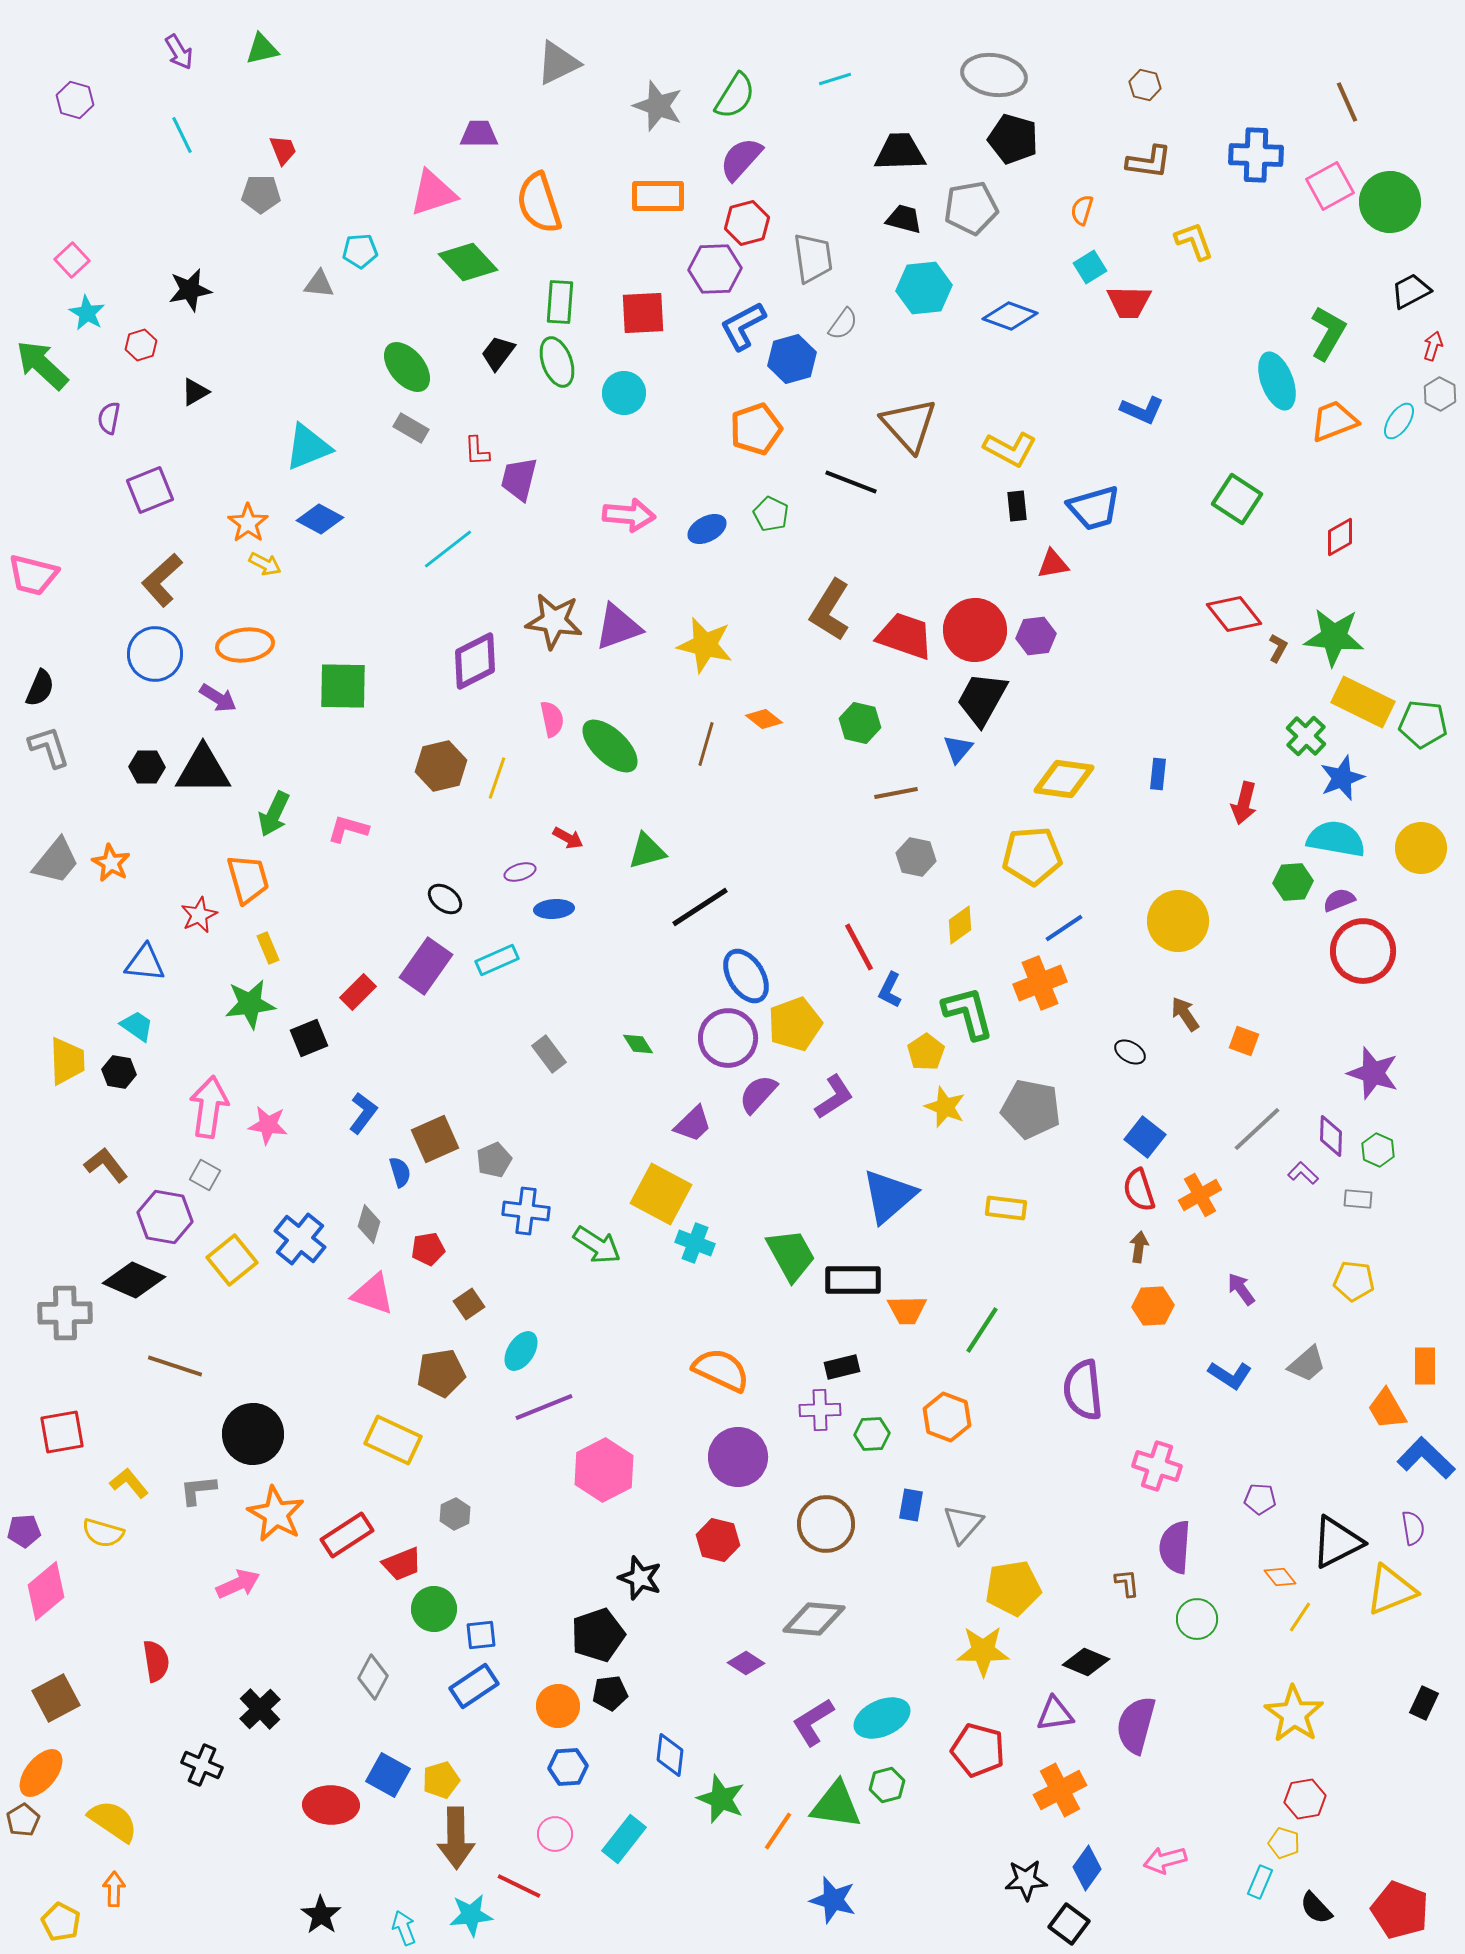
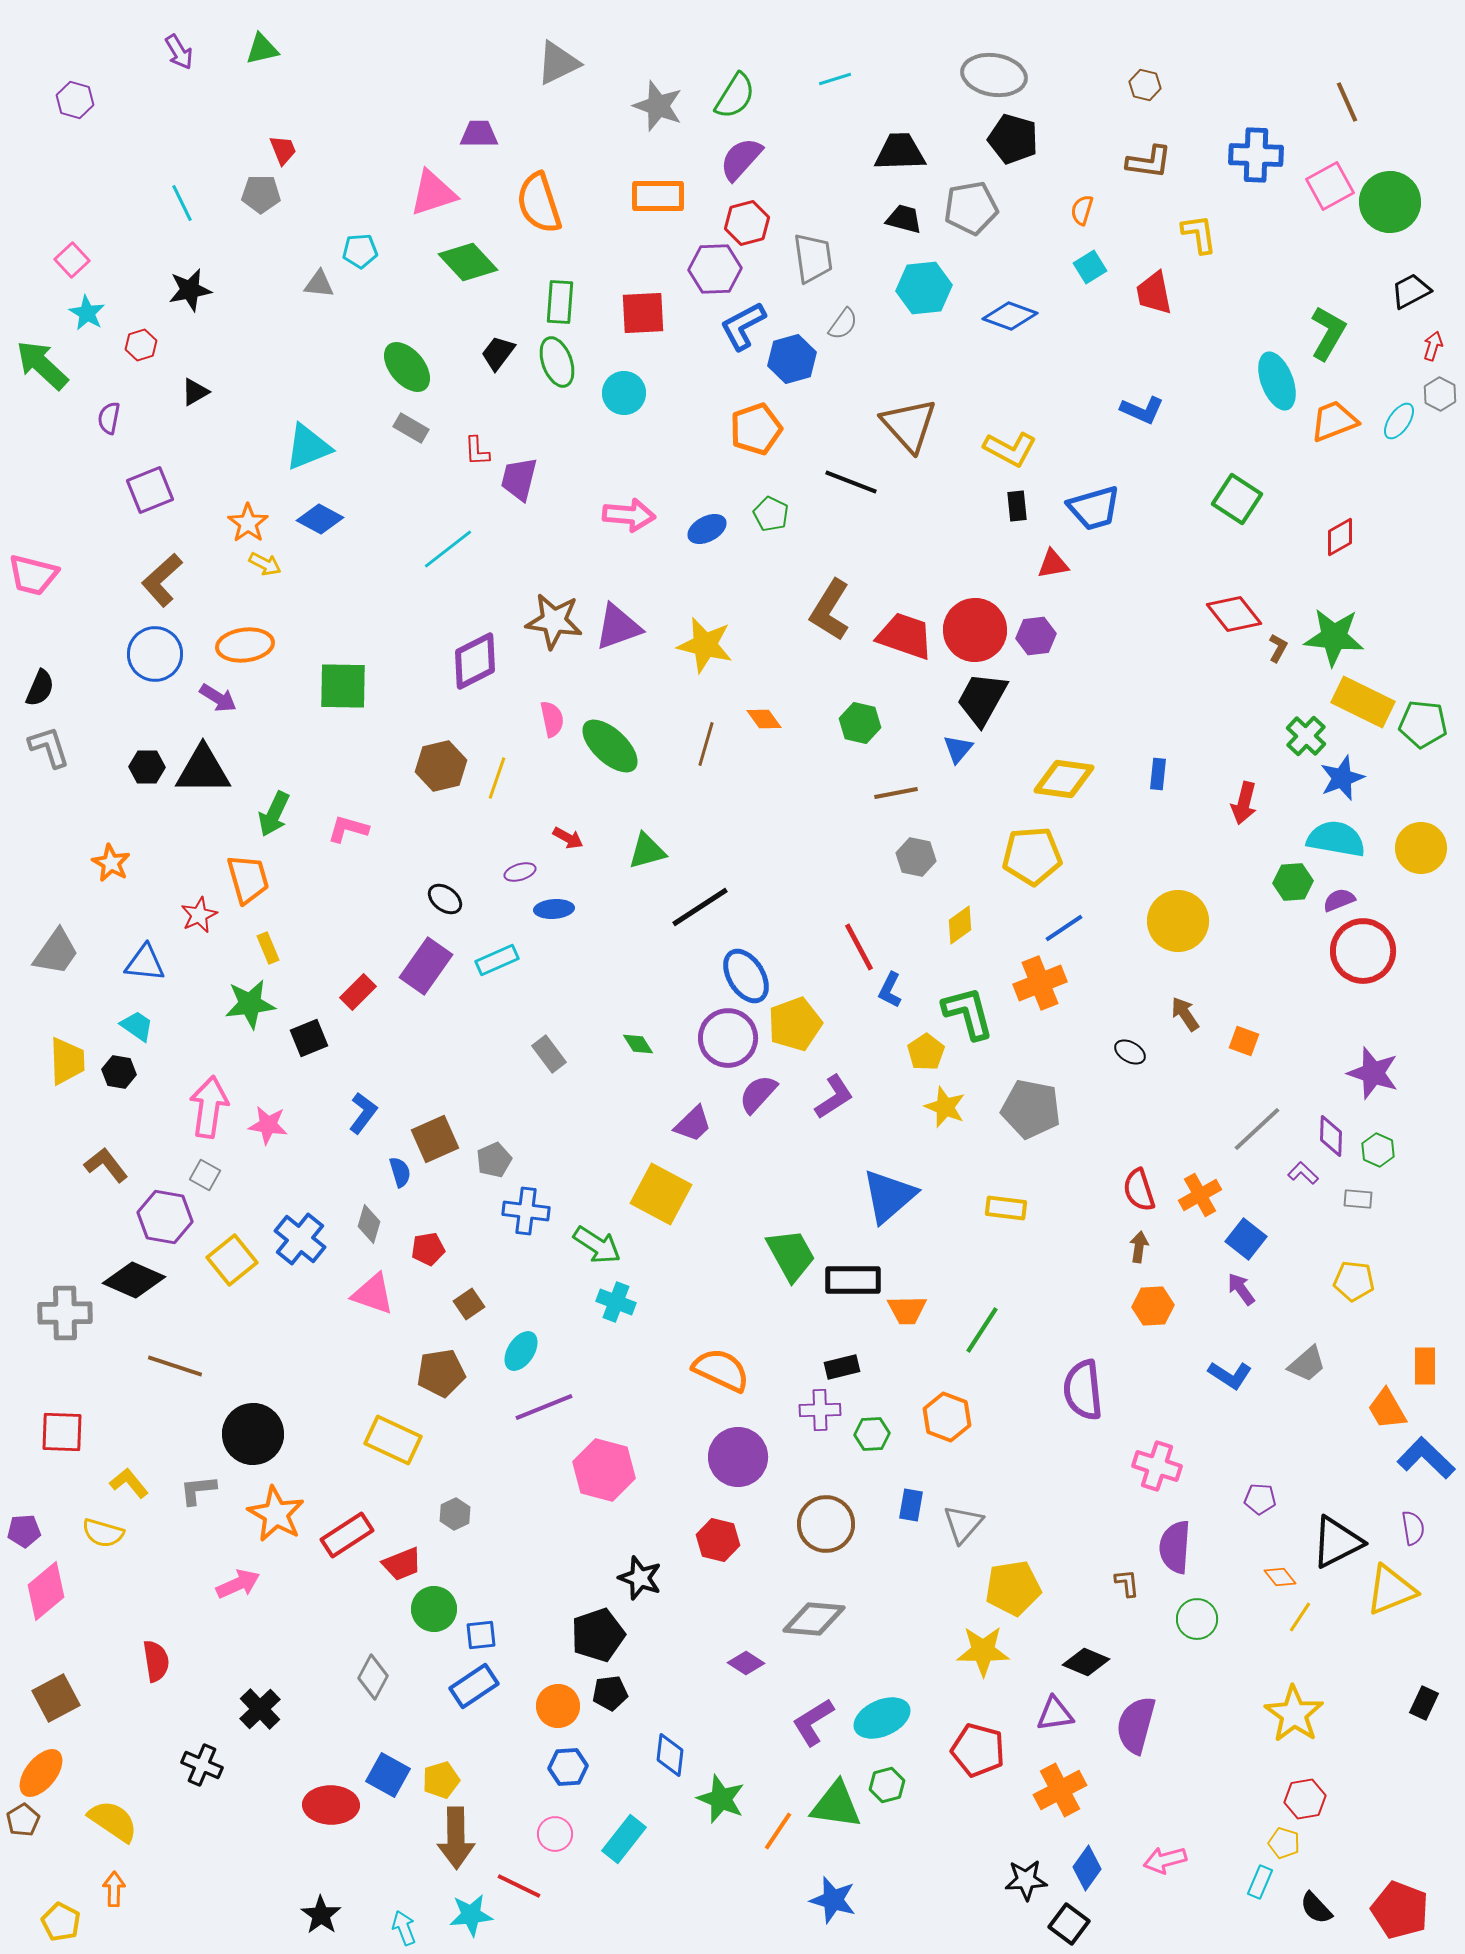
cyan line at (182, 135): moved 68 px down
yellow L-shape at (1194, 241): moved 5 px right, 7 px up; rotated 12 degrees clockwise
red trapezoid at (1129, 302): moved 25 px right, 9 px up; rotated 78 degrees clockwise
orange diamond at (764, 719): rotated 15 degrees clockwise
gray trapezoid at (56, 861): moved 91 px down; rotated 4 degrees counterclockwise
blue square at (1145, 1137): moved 101 px right, 102 px down
cyan cross at (695, 1243): moved 79 px left, 59 px down
red square at (62, 1432): rotated 12 degrees clockwise
pink hexagon at (604, 1470): rotated 18 degrees counterclockwise
